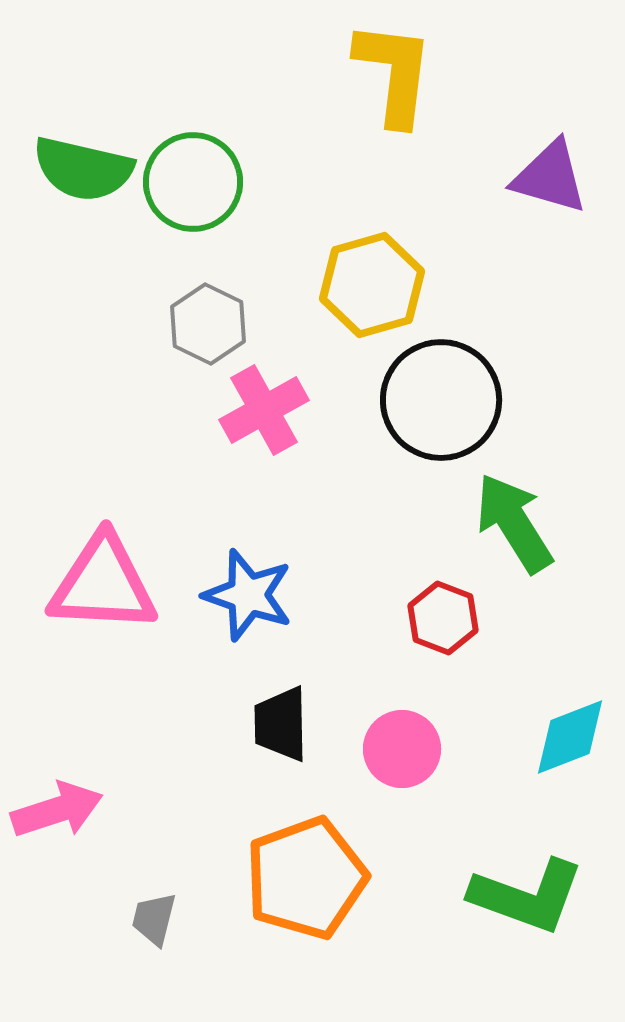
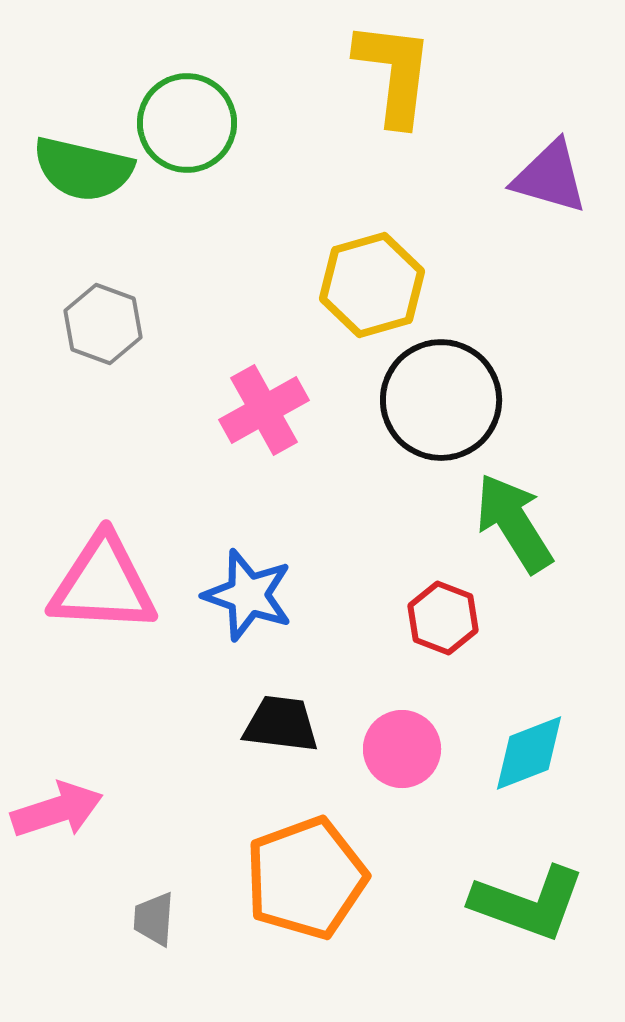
green circle: moved 6 px left, 59 px up
gray hexagon: moved 105 px left; rotated 6 degrees counterclockwise
black trapezoid: rotated 98 degrees clockwise
cyan diamond: moved 41 px left, 16 px down
green L-shape: moved 1 px right, 7 px down
gray trapezoid: rotated 10 degrees counterclockwise
